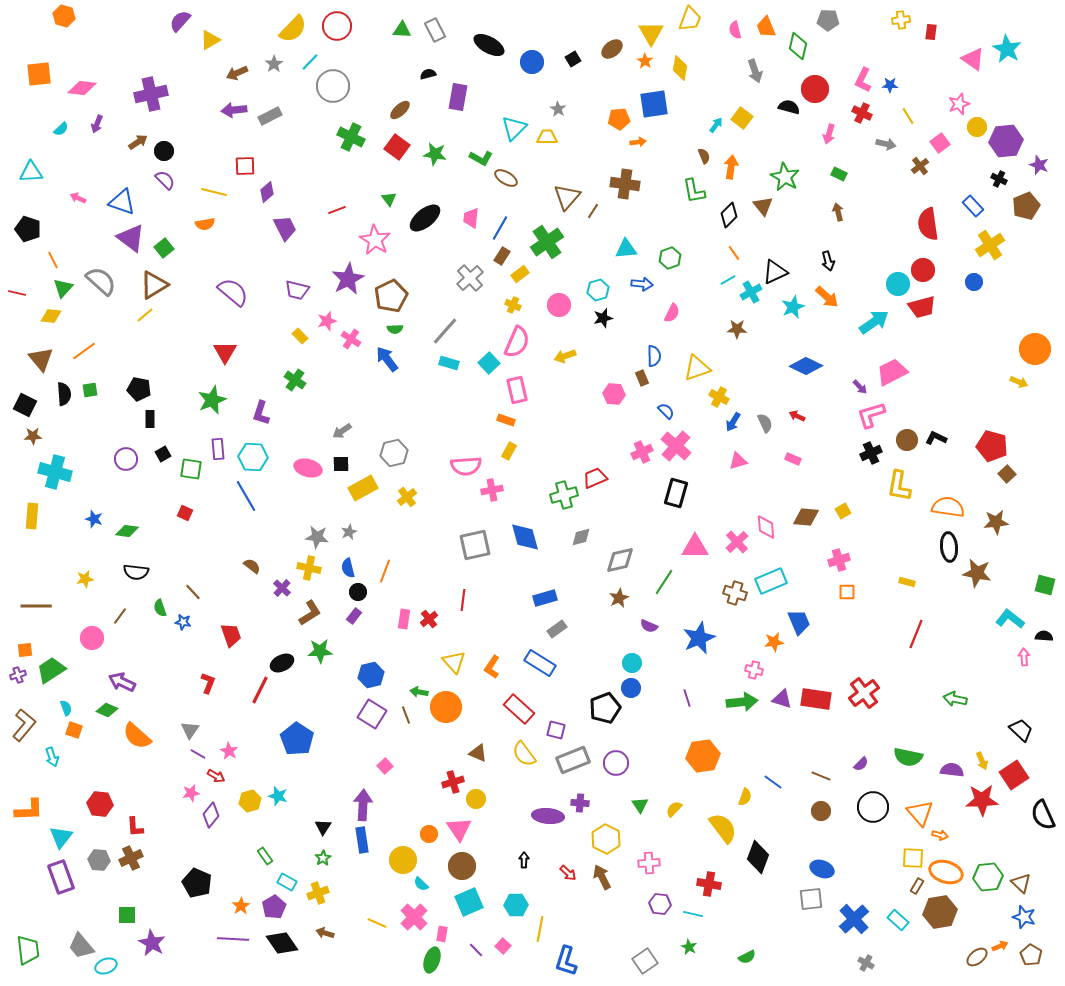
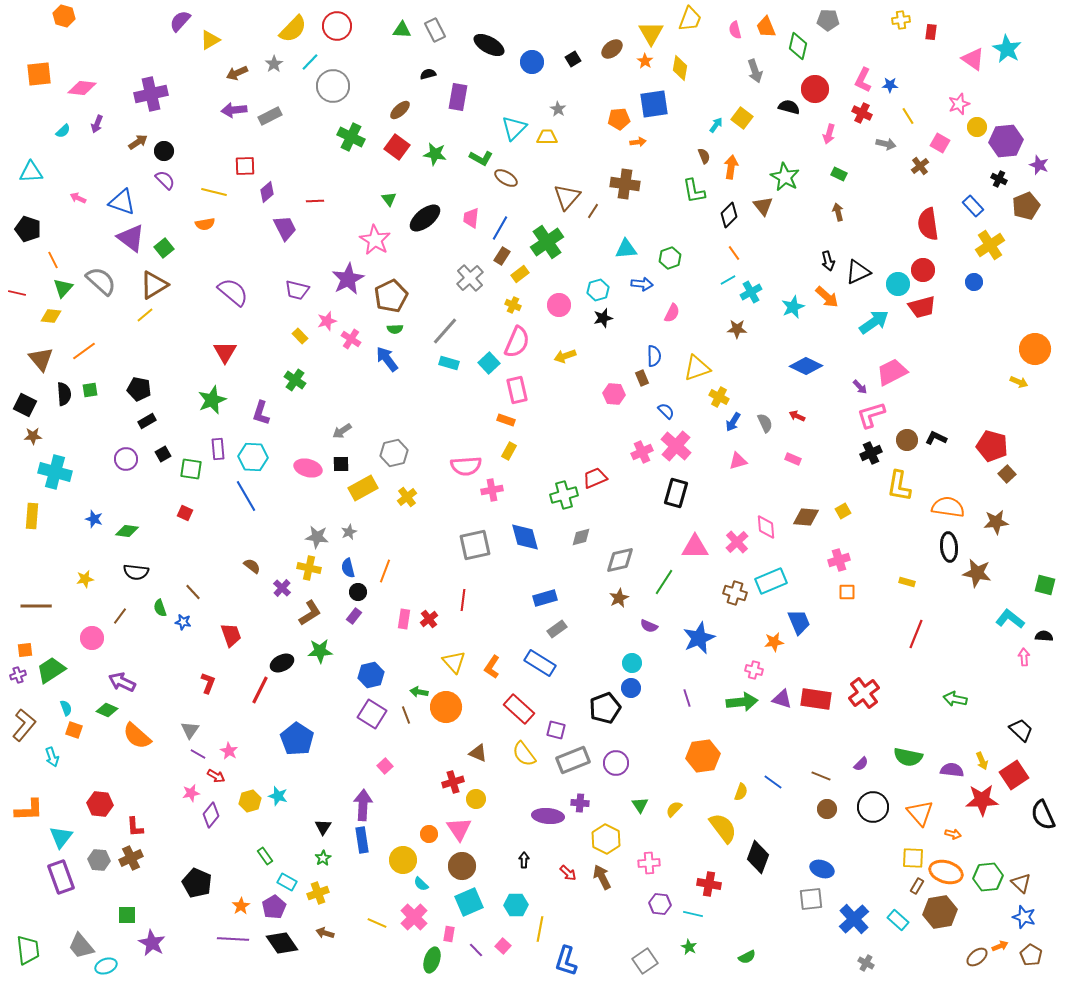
cyan semicircle at (61, 129): moved 2 px right, 2 px down
pink square at (940, 143): rotated 24 degrees counterclockwise
red line at (337, 210): moved 22 px left, 9 px up; rotated 18 degrees clockwise
black triangle at (775, 272): moved 83 px right
black rectangle at (150, 419): moved 3 px left, 2 px down; rotated 60 degrees clockwise
yellow semicircle at (745, 797): moved 4 px left, 5 px up
brown circle at (821, 811): moved 6 px right, 2 px up
orange arrow at (940, 835): moved 13 px right, 1 px up
pink rectangle at (442, 934): moved 7 px right
